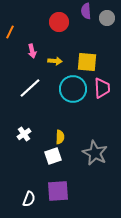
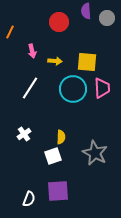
white line: rotated 15 degrees counterclockwise
yellow semicircle: moved 1 px right
